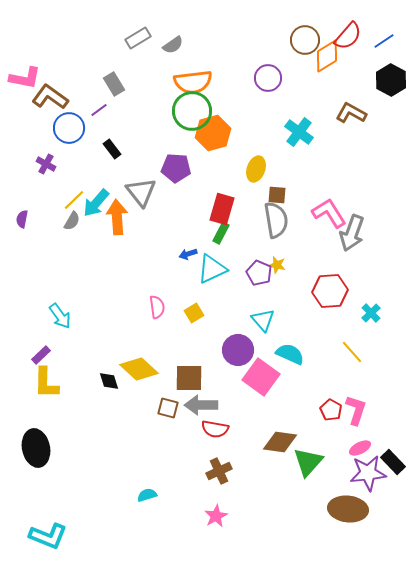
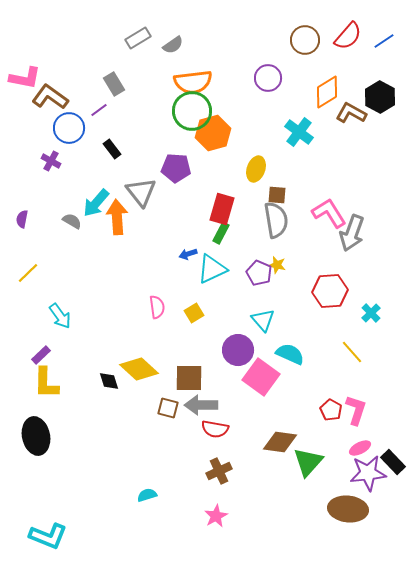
orange diamond at (327, 56): moved 36 px down
black hexagon at (391, 80): moved 11 px left, 17 px down
purple cross at (46, 164): moved 5 px right, 3 px up
yellow line at (74, 200): moved 46 px left, 73 px down
gray semicircle at (72, 221): rotated 90 degrees counterclockwise
black ellipse at (36, 448): moved 12 px up
